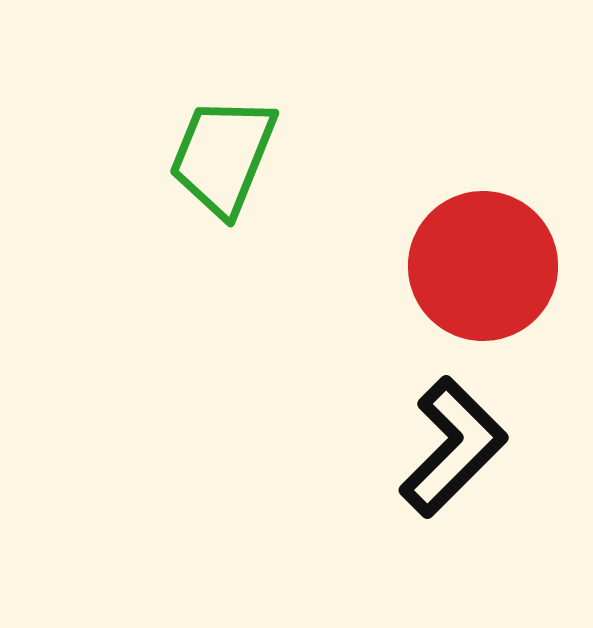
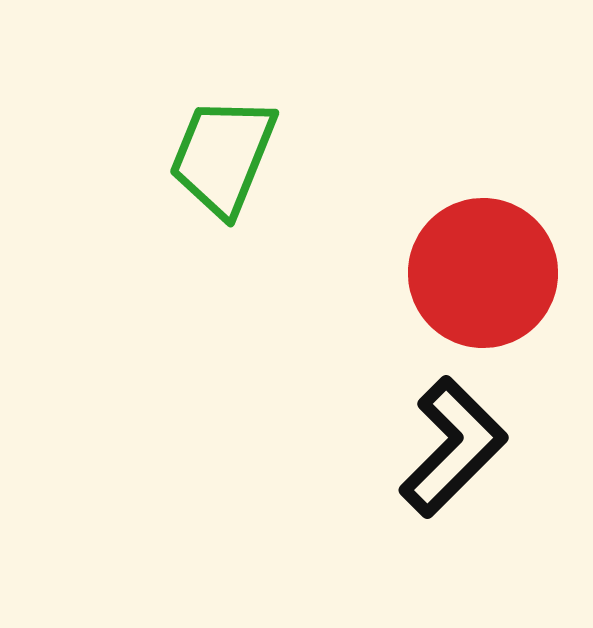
red circle: moved 7 px down
